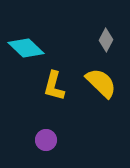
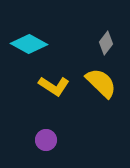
gray diamond: moved 3 px down; rotated 10 degrees clockwise
cyan diamond: moved 3 px right, 4 px up; rotated 15 degrees counterclockwise
yellow L-shape: rotated 72 degrees counterclockwise
